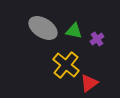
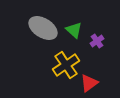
green triangle: moved 1 px up; rotated 30 degrees clockwise
purple cross: moved 2 px down
yellow cross: rotated 16 degrees clockwise
